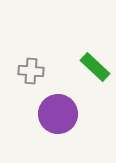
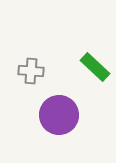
purple circle: moved 1 px right, 1 px down
